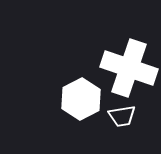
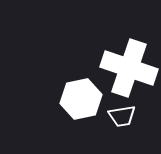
white hexagon: rotated 15 degrees clockwise
